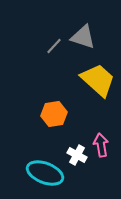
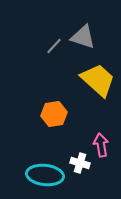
white cross: moved 3 px right, 8 px down; rotated 12 degrees counterclockwise
cyan ellipse: moved 2 px down; rotated 15 degrees counterclockwise
